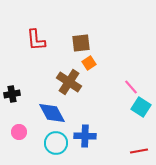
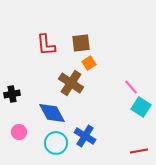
red L-shape: moved 10 px right, 5 px down
brown cross: moved 2 px right, 1 px down
blue cross: rotated 30 degrees clockwise
